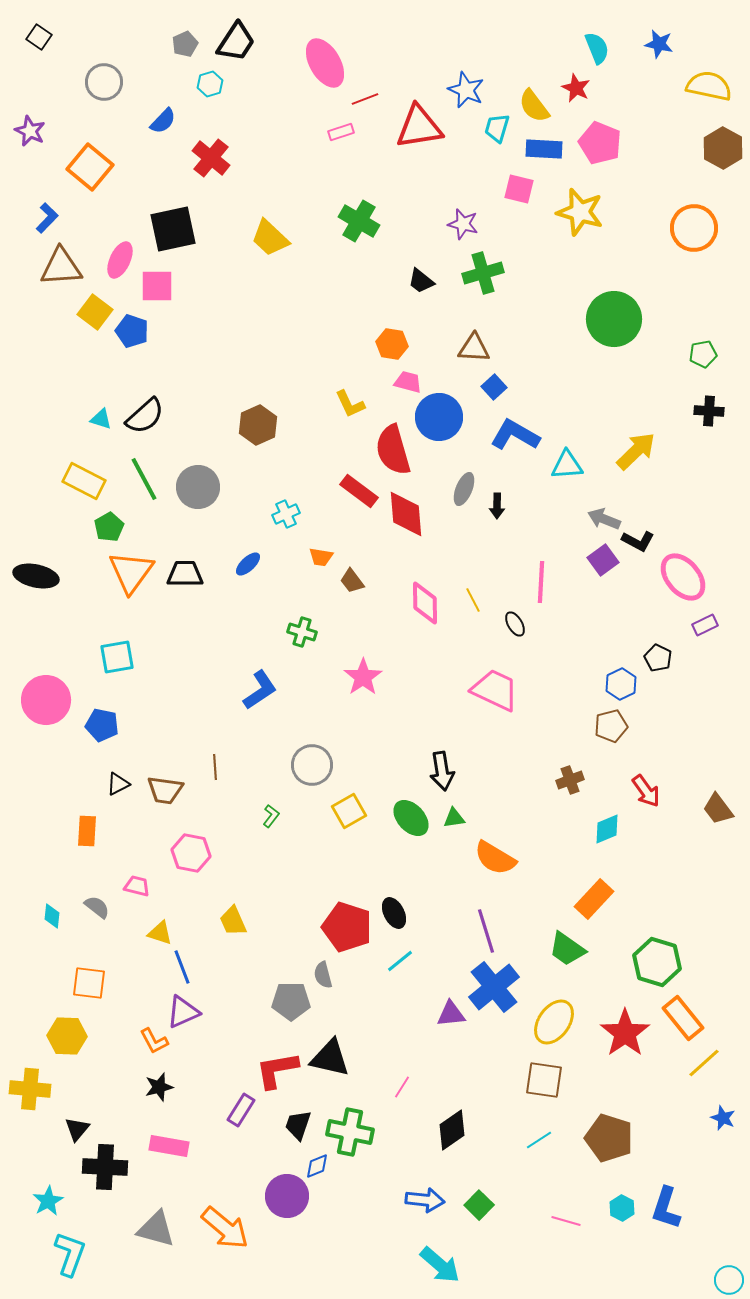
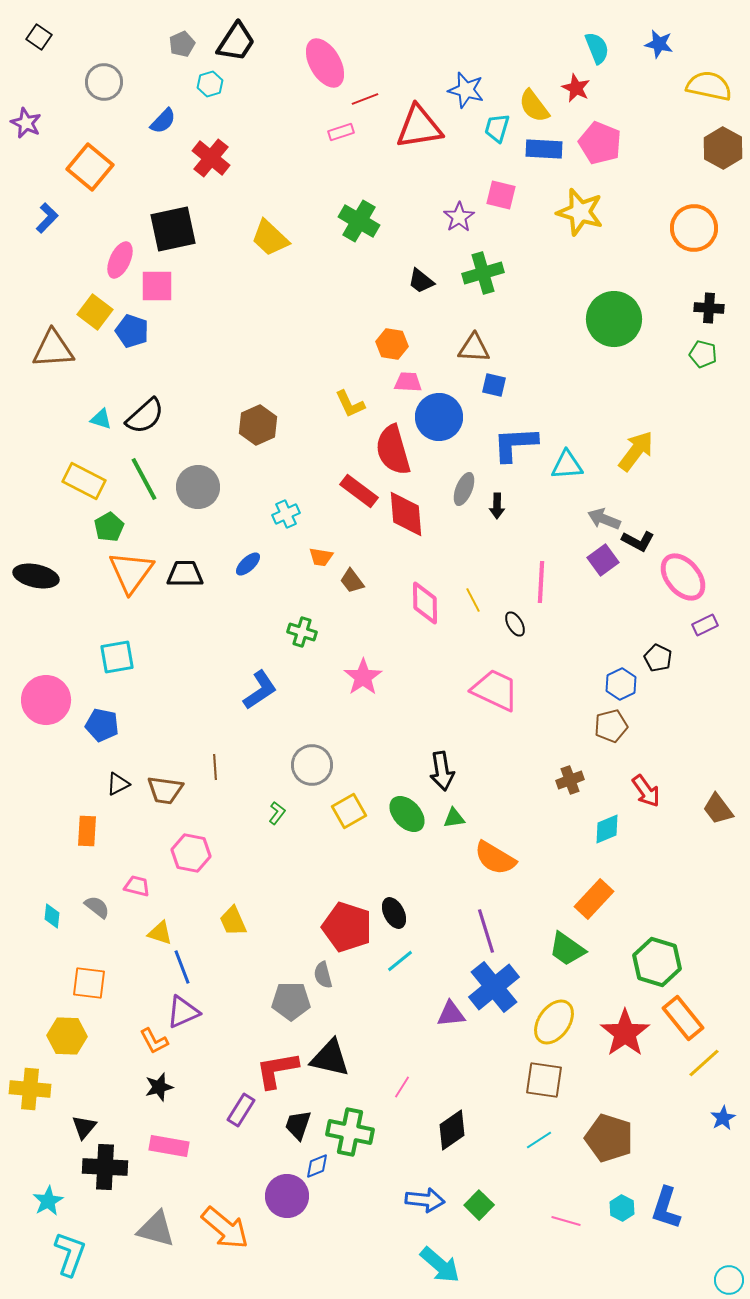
gray pentagon at (185, 44): moved 3 px left
blue star at (466, 90): rotated 9 degrees counterclockwise
purple star at (30, 131): moved 4 px left, 8 px up
pink square at (519, 189): moved 18 px left, 6 px down
purple star at (463, 224): moved 4 px left, 7 px up; rotated 24 degrees clockwise
brown triangle at (61, 267): moved 8 px left, 82 px down
green pentagon at (703, 354): rotated 24 degrees clockwise
pink trapezoid at (408, 382): rotated 12 degrees counterclockwise
blue square at (494, 387): moved 2 px up; rotated 35 degrees counterclockwise
black cross at (709, 411): moved 103 px up
blue L-shape at (515, 435): moved 9 px down; rotated 33 degrees counterclockwise
yellow arrow at (636, 451): rotated 9 degrees counterclockwise
green L-shape at (271, 816): moved 6 px right, 3 px up
green ellipse at (411, 818): moved 4 px left, 4 px up
blue star at (723, 1118): rotated 20 degrees clockwise
black triangle at (77, 1129): moved 7 px right, 2 px up
